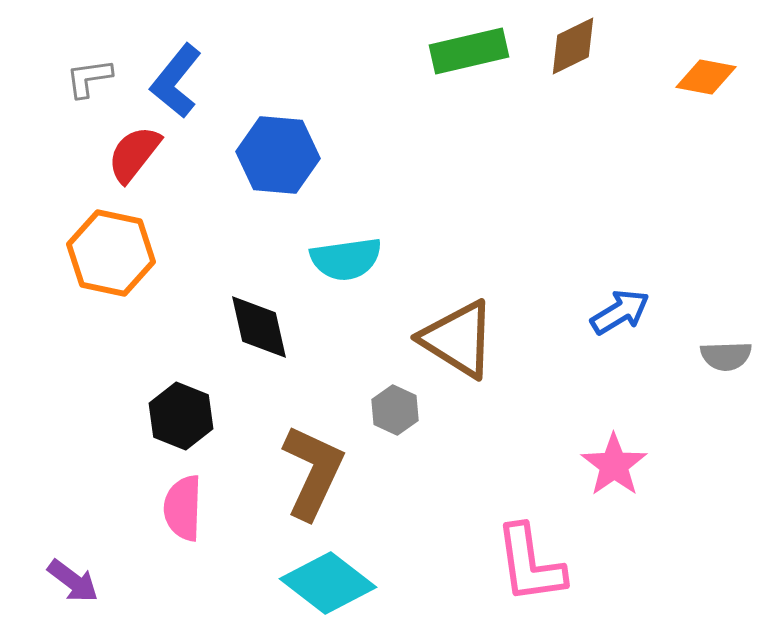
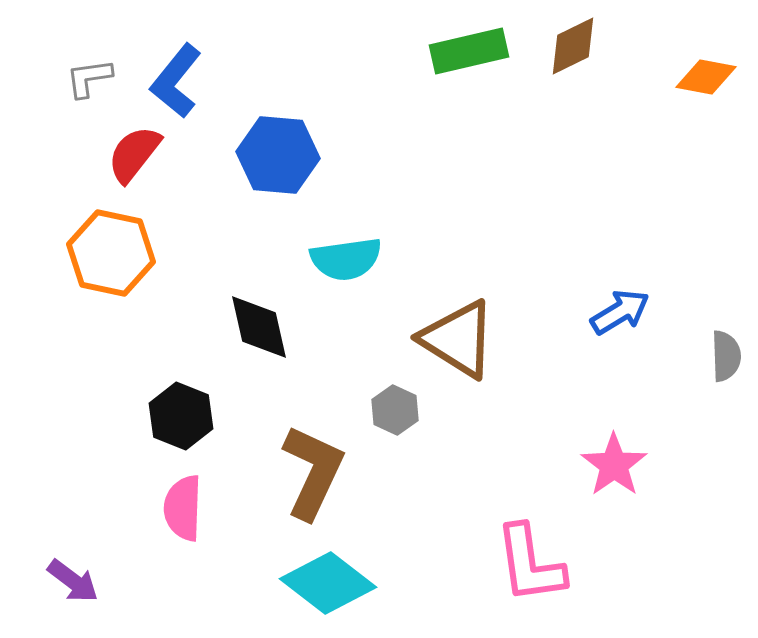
gray semicircle: rotated 90 degrees counterclockwise
